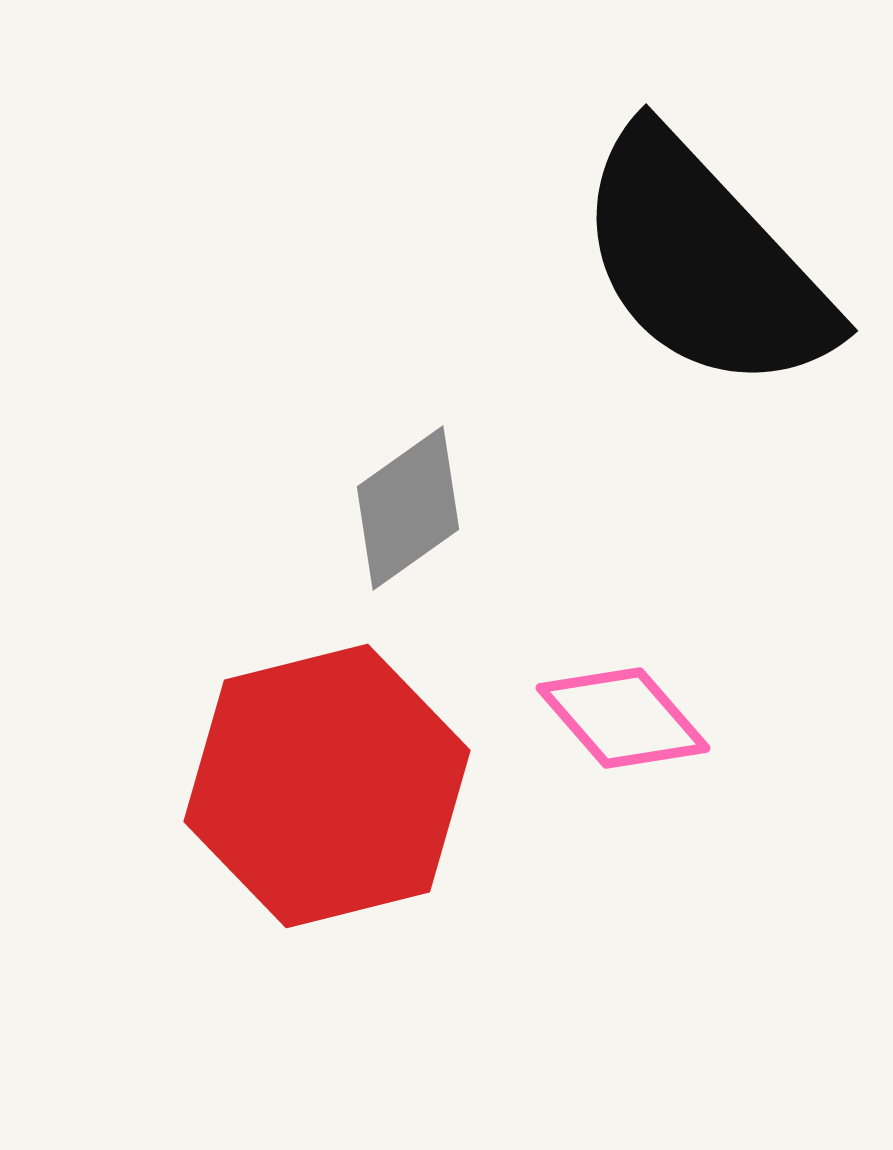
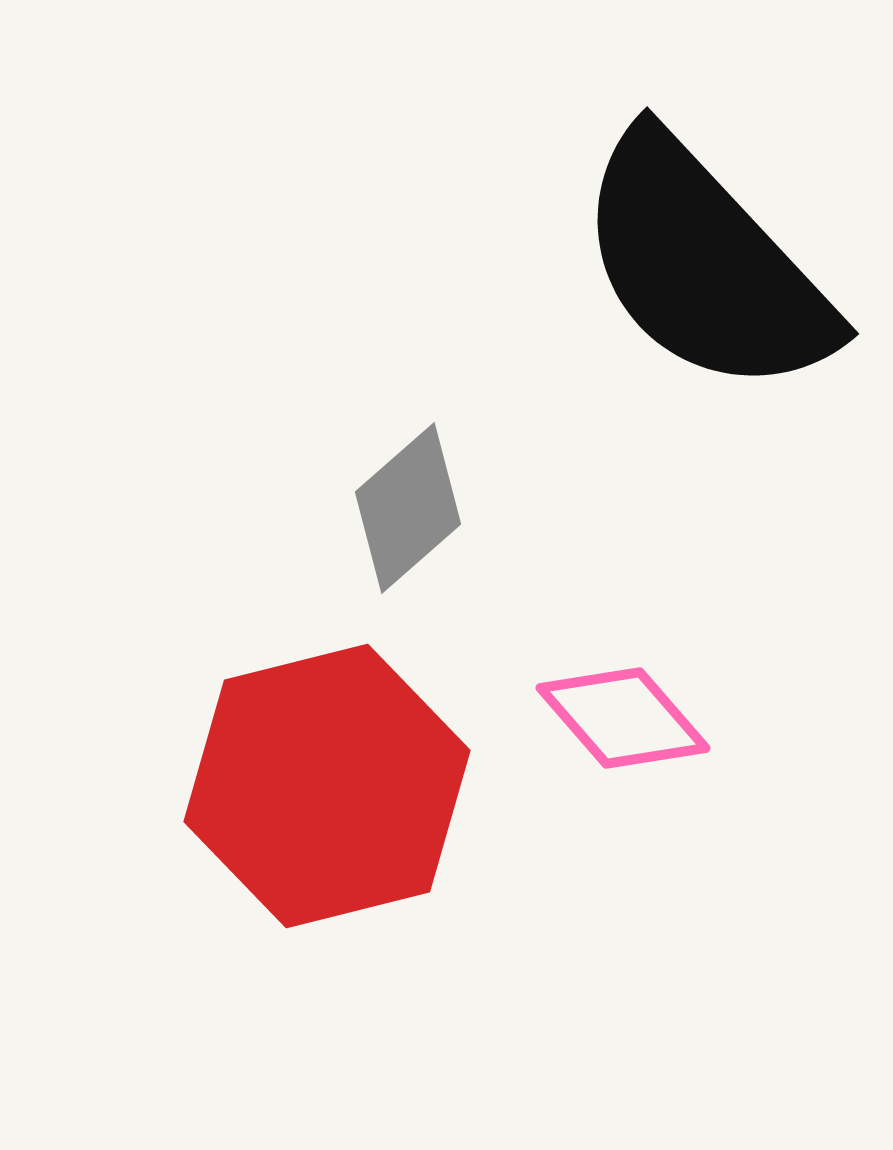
black semicircle: moved 1 px right, 3 px down
gray diamond: rotated 6 degrees counterclockwise
